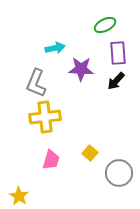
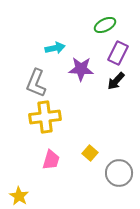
purple rectangle: rotated 30 degrees clockwise
